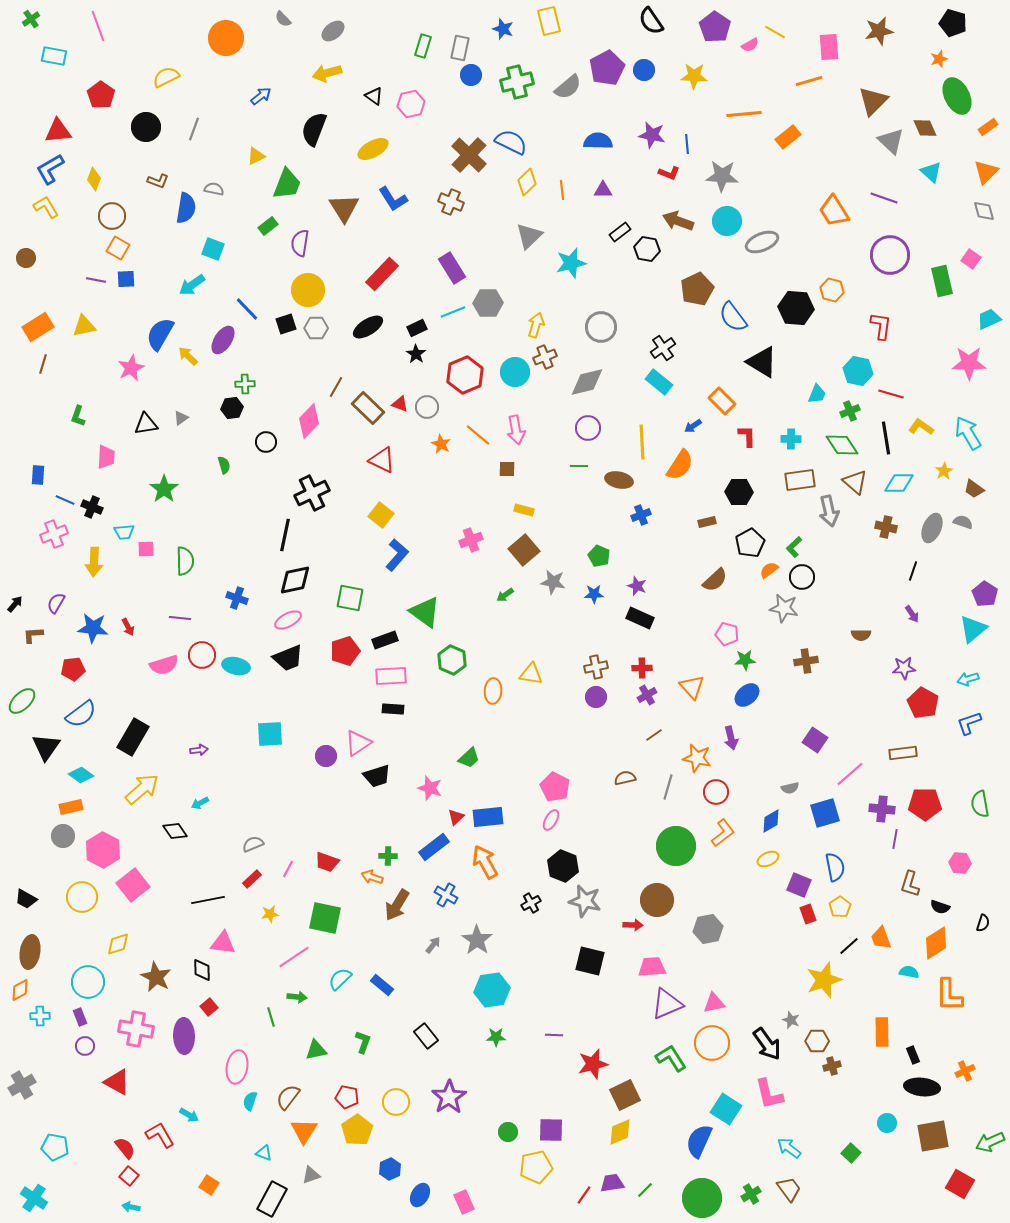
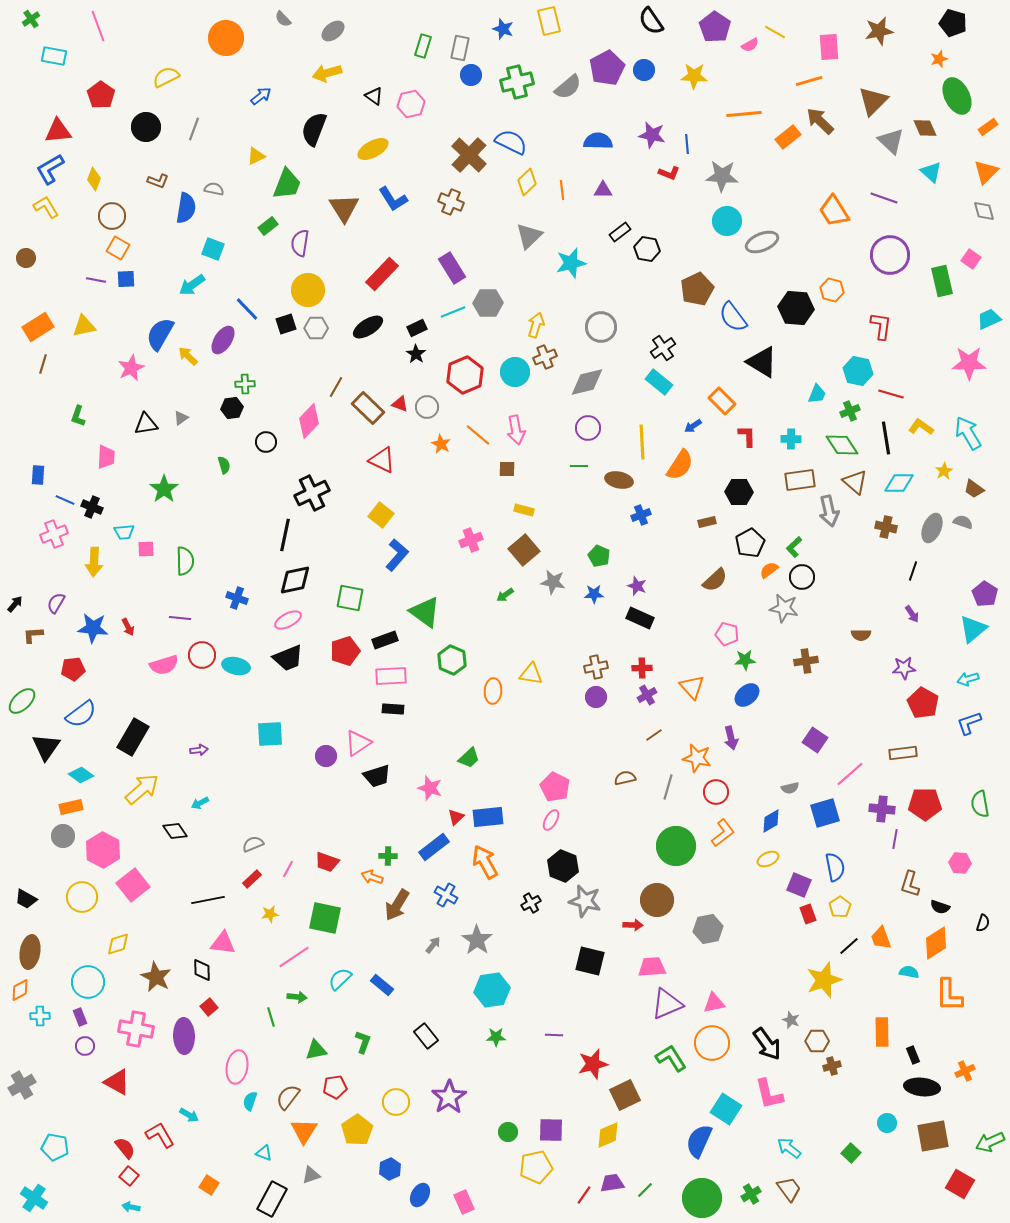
brown arrow at (678, 221): moved 142 px right, 100 px up; rotated 24 degrees clockwise
red pentagon at (347, 1097): moved 12 px left, 10 px up; rotated 20 degrees counterclockwise
yellow diamond at (620, 1132): moved 12 px left, 3 px down
